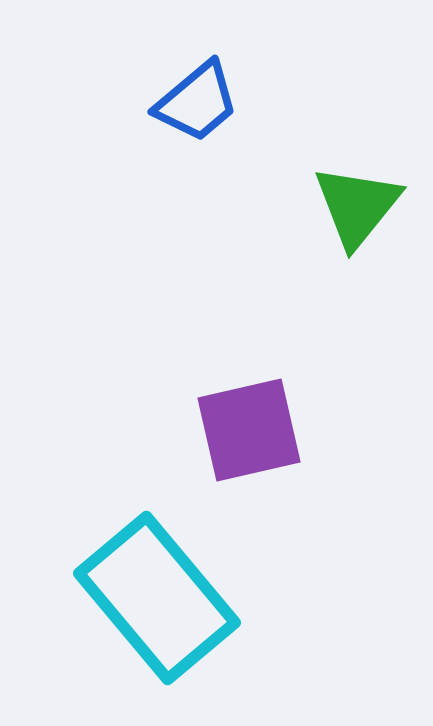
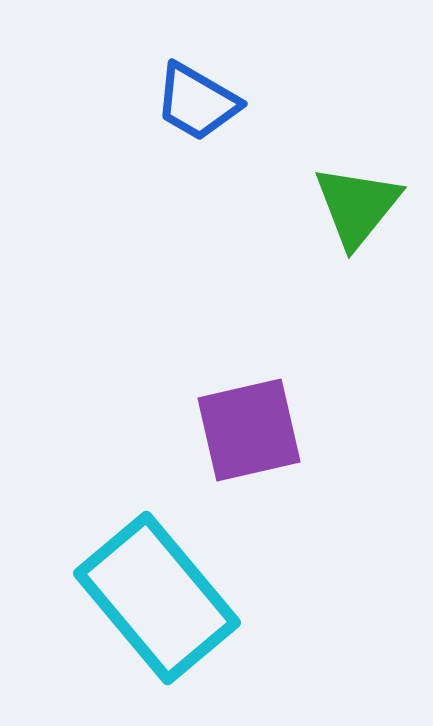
blue trapezoid: rotated 70 degrees clockwise
